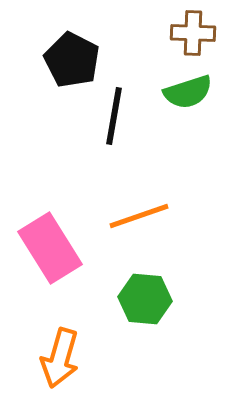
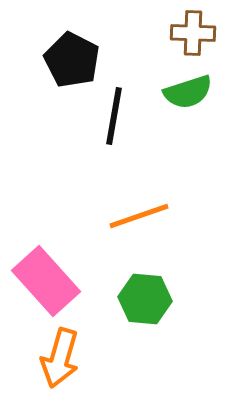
pink rectangle: moved 4 px left, 33 px down; rotated 10 degrees counterclockwise
